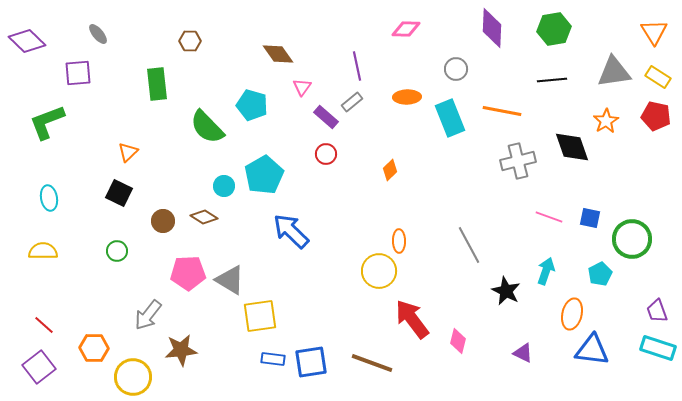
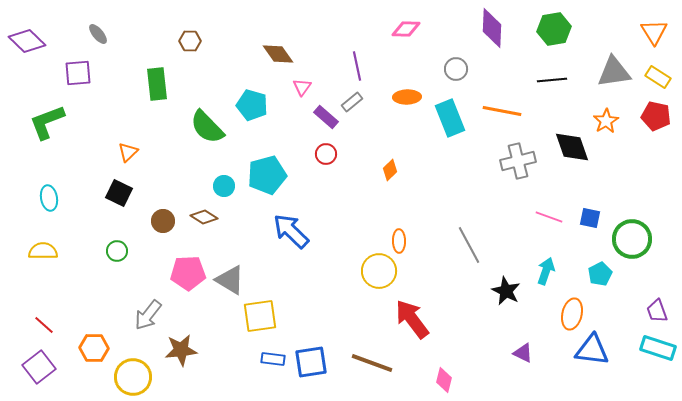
cyan pentagon at (264, 175): moved 3 px right; rotated 15 degrees clockwise
pink diamond at (458, 341): moved 14 px left, 39 px down
